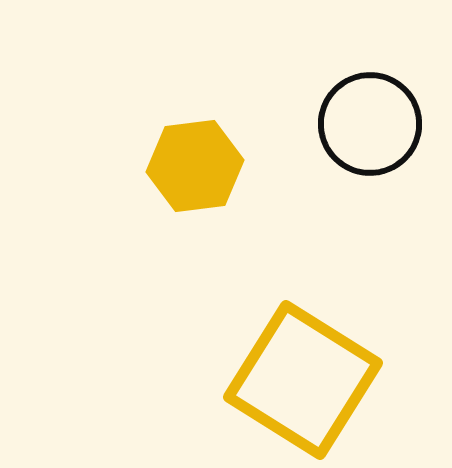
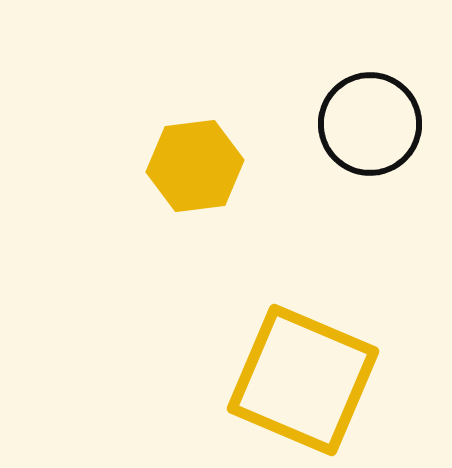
yellow square: rotated 9 degrees counterclockwise
